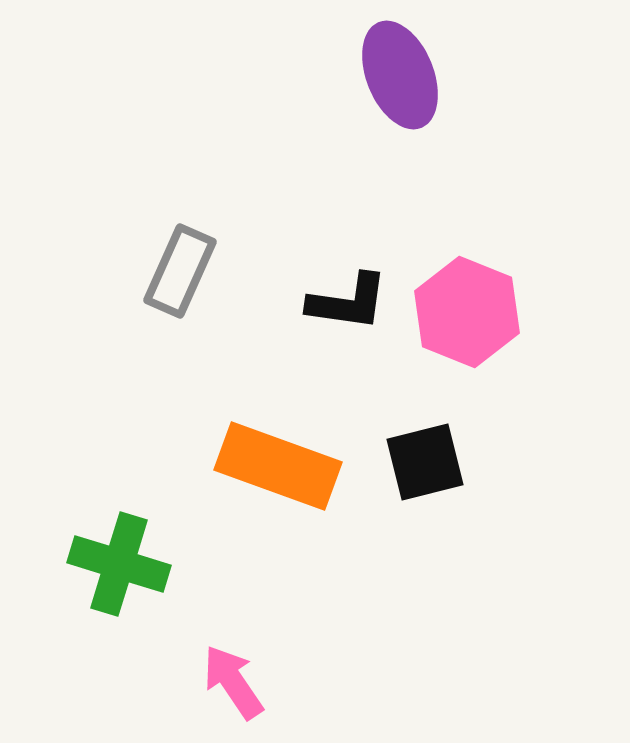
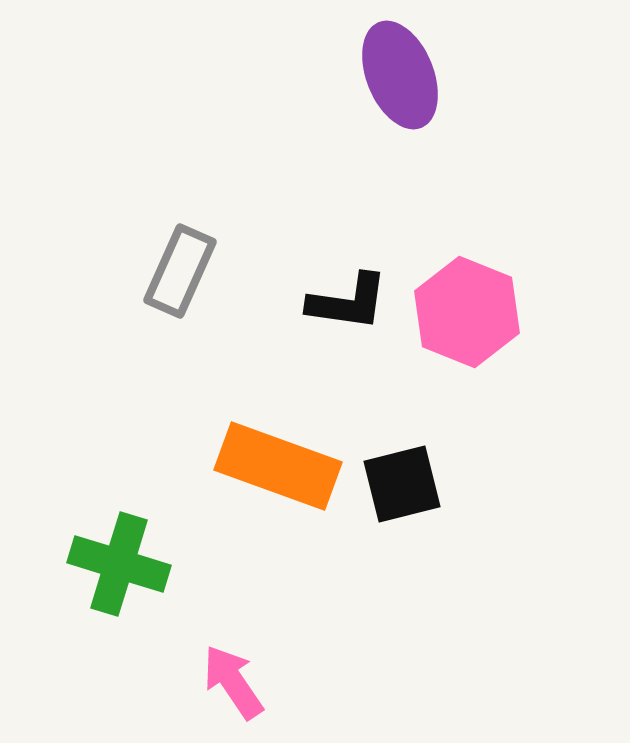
black square: moved 23 px left, 22 px down
